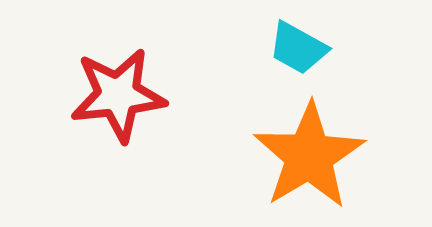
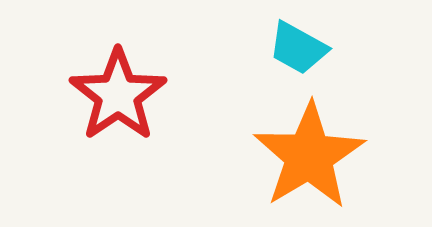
red star: rotated 28 degrees counterclockwise
